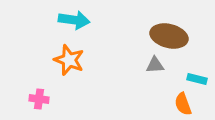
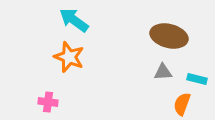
cyan arrow: rotated 152 degrees counterclockwise
orange star: moved 3 px up
gray triangle: moved 8 px right, 7 px down
pink cross: moved 9 px right, 3 px down
orange semicircle: moved 1 px left; rotated 40 degrees clockwise
